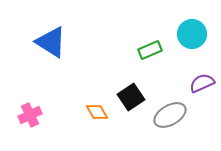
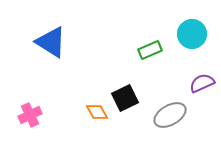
black square: moved 6 px left, 1 px down; rotated 8 degrees clockwise
